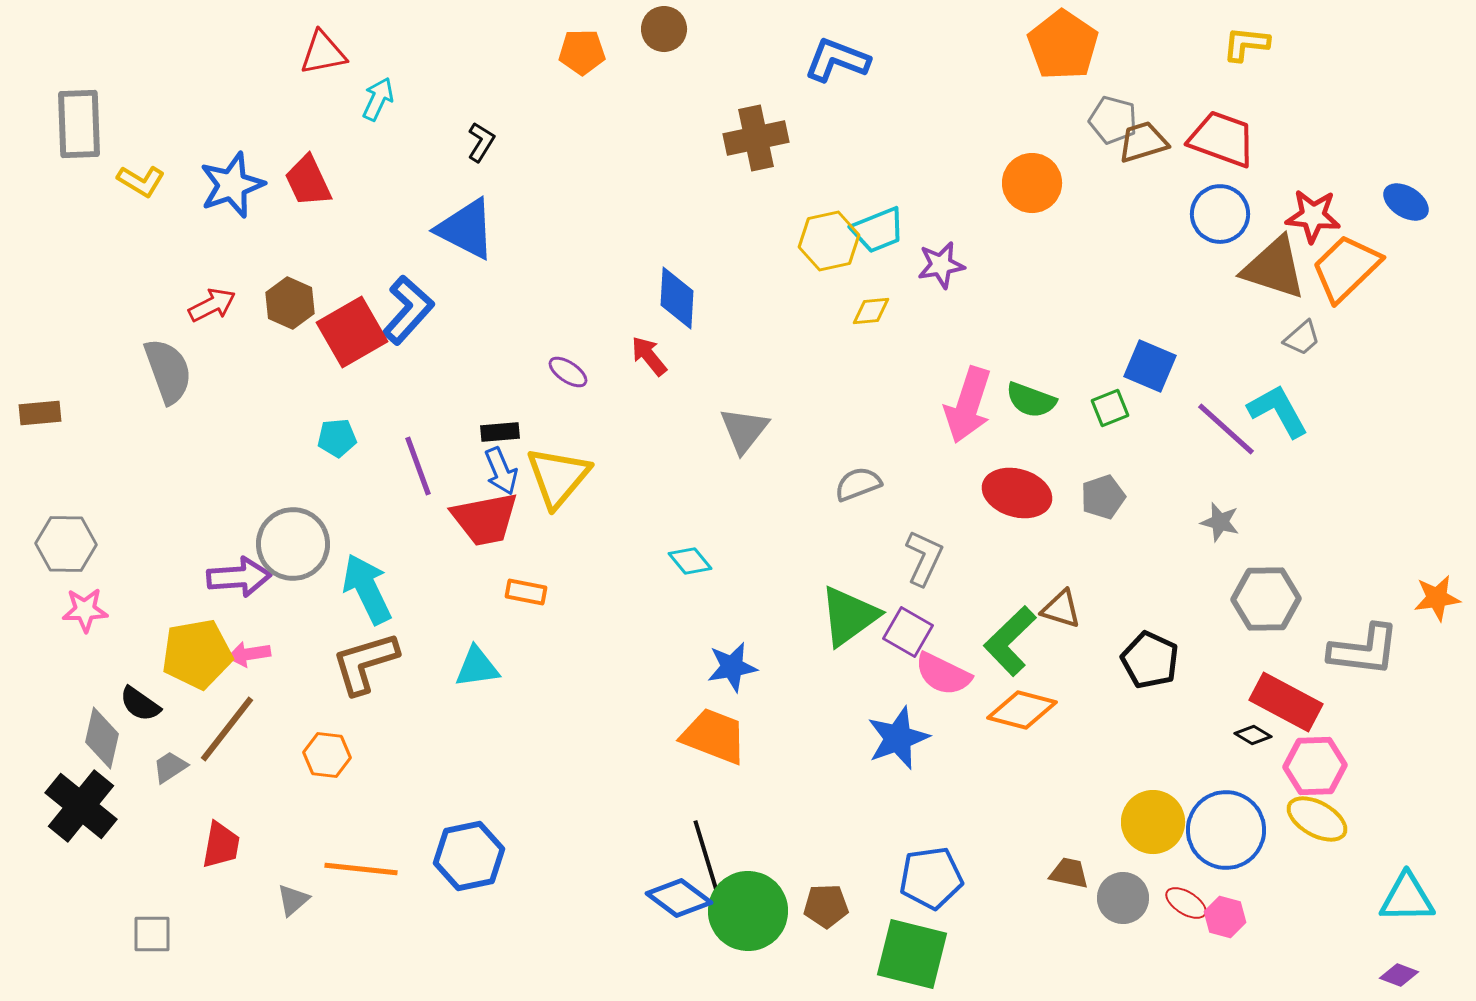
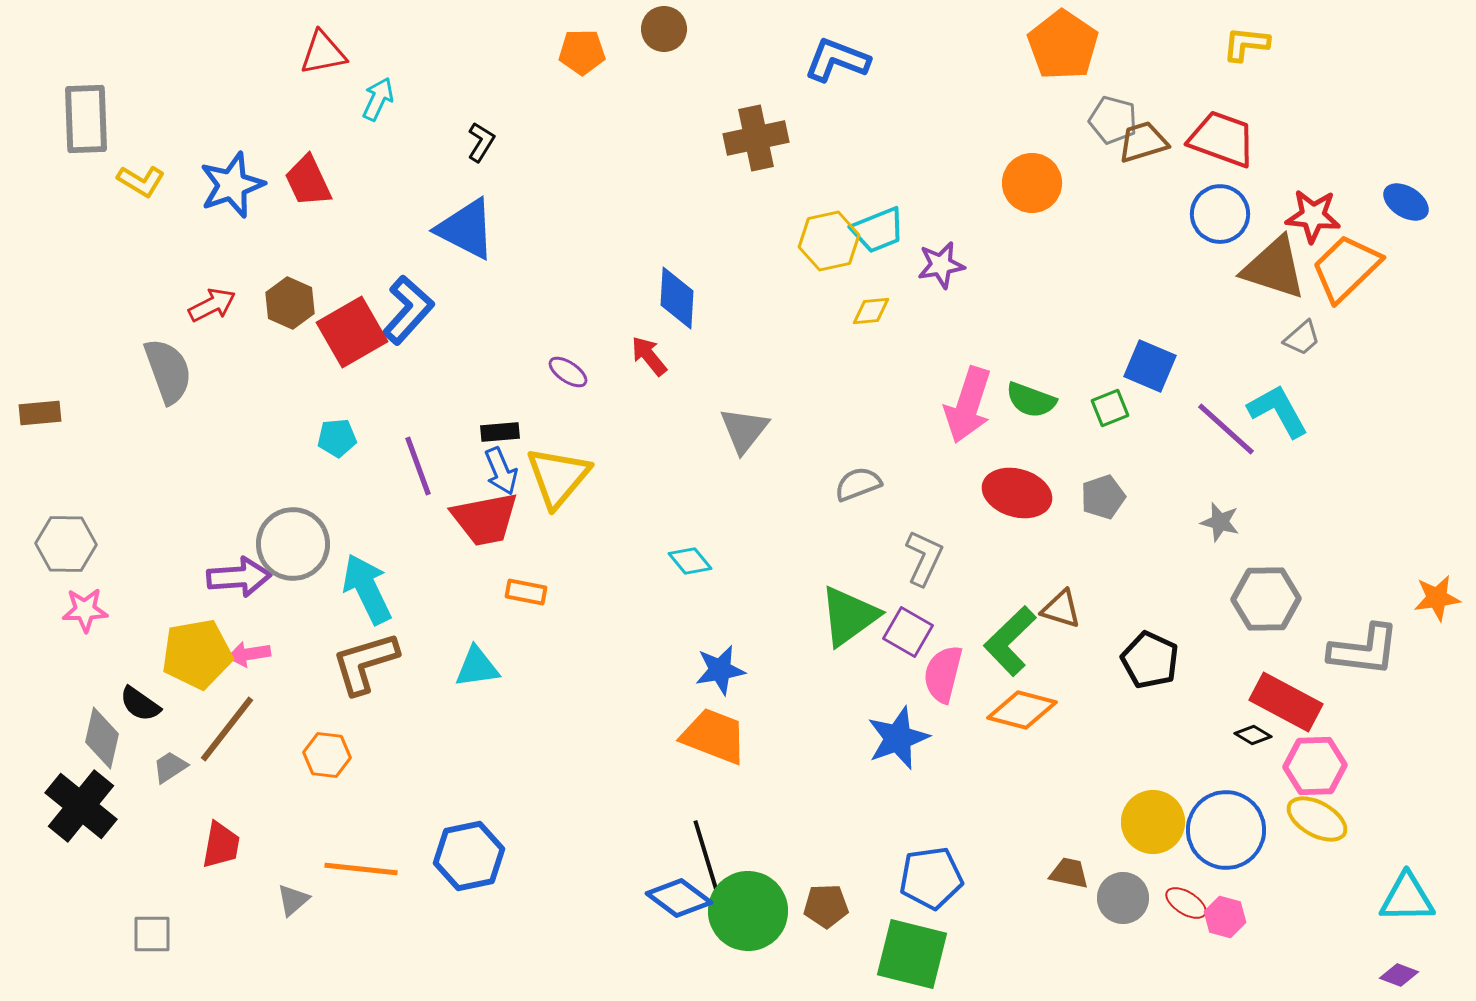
gray rectangle at (79, 124): moved 7 px right, 5 px up
blue star at (732, 667): moved 12 px left, 3 px down
pink semicircle at (943, 674): rotated 78 degrees clockwise
